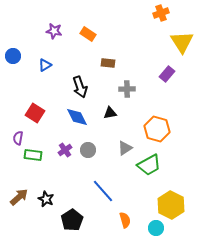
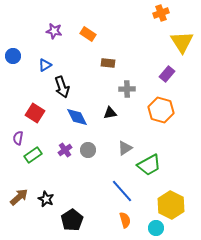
black arrow: moved 18 px left
orange hexagon: moved 4 px right, 19 px up
green rectangle: rotated 42 degrees counterclockwise
blue line: moved 19 px right
